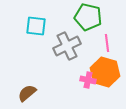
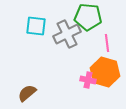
green pentagon: rotated 8 degrees counterclockwise
gray cross: moved 12 px up
